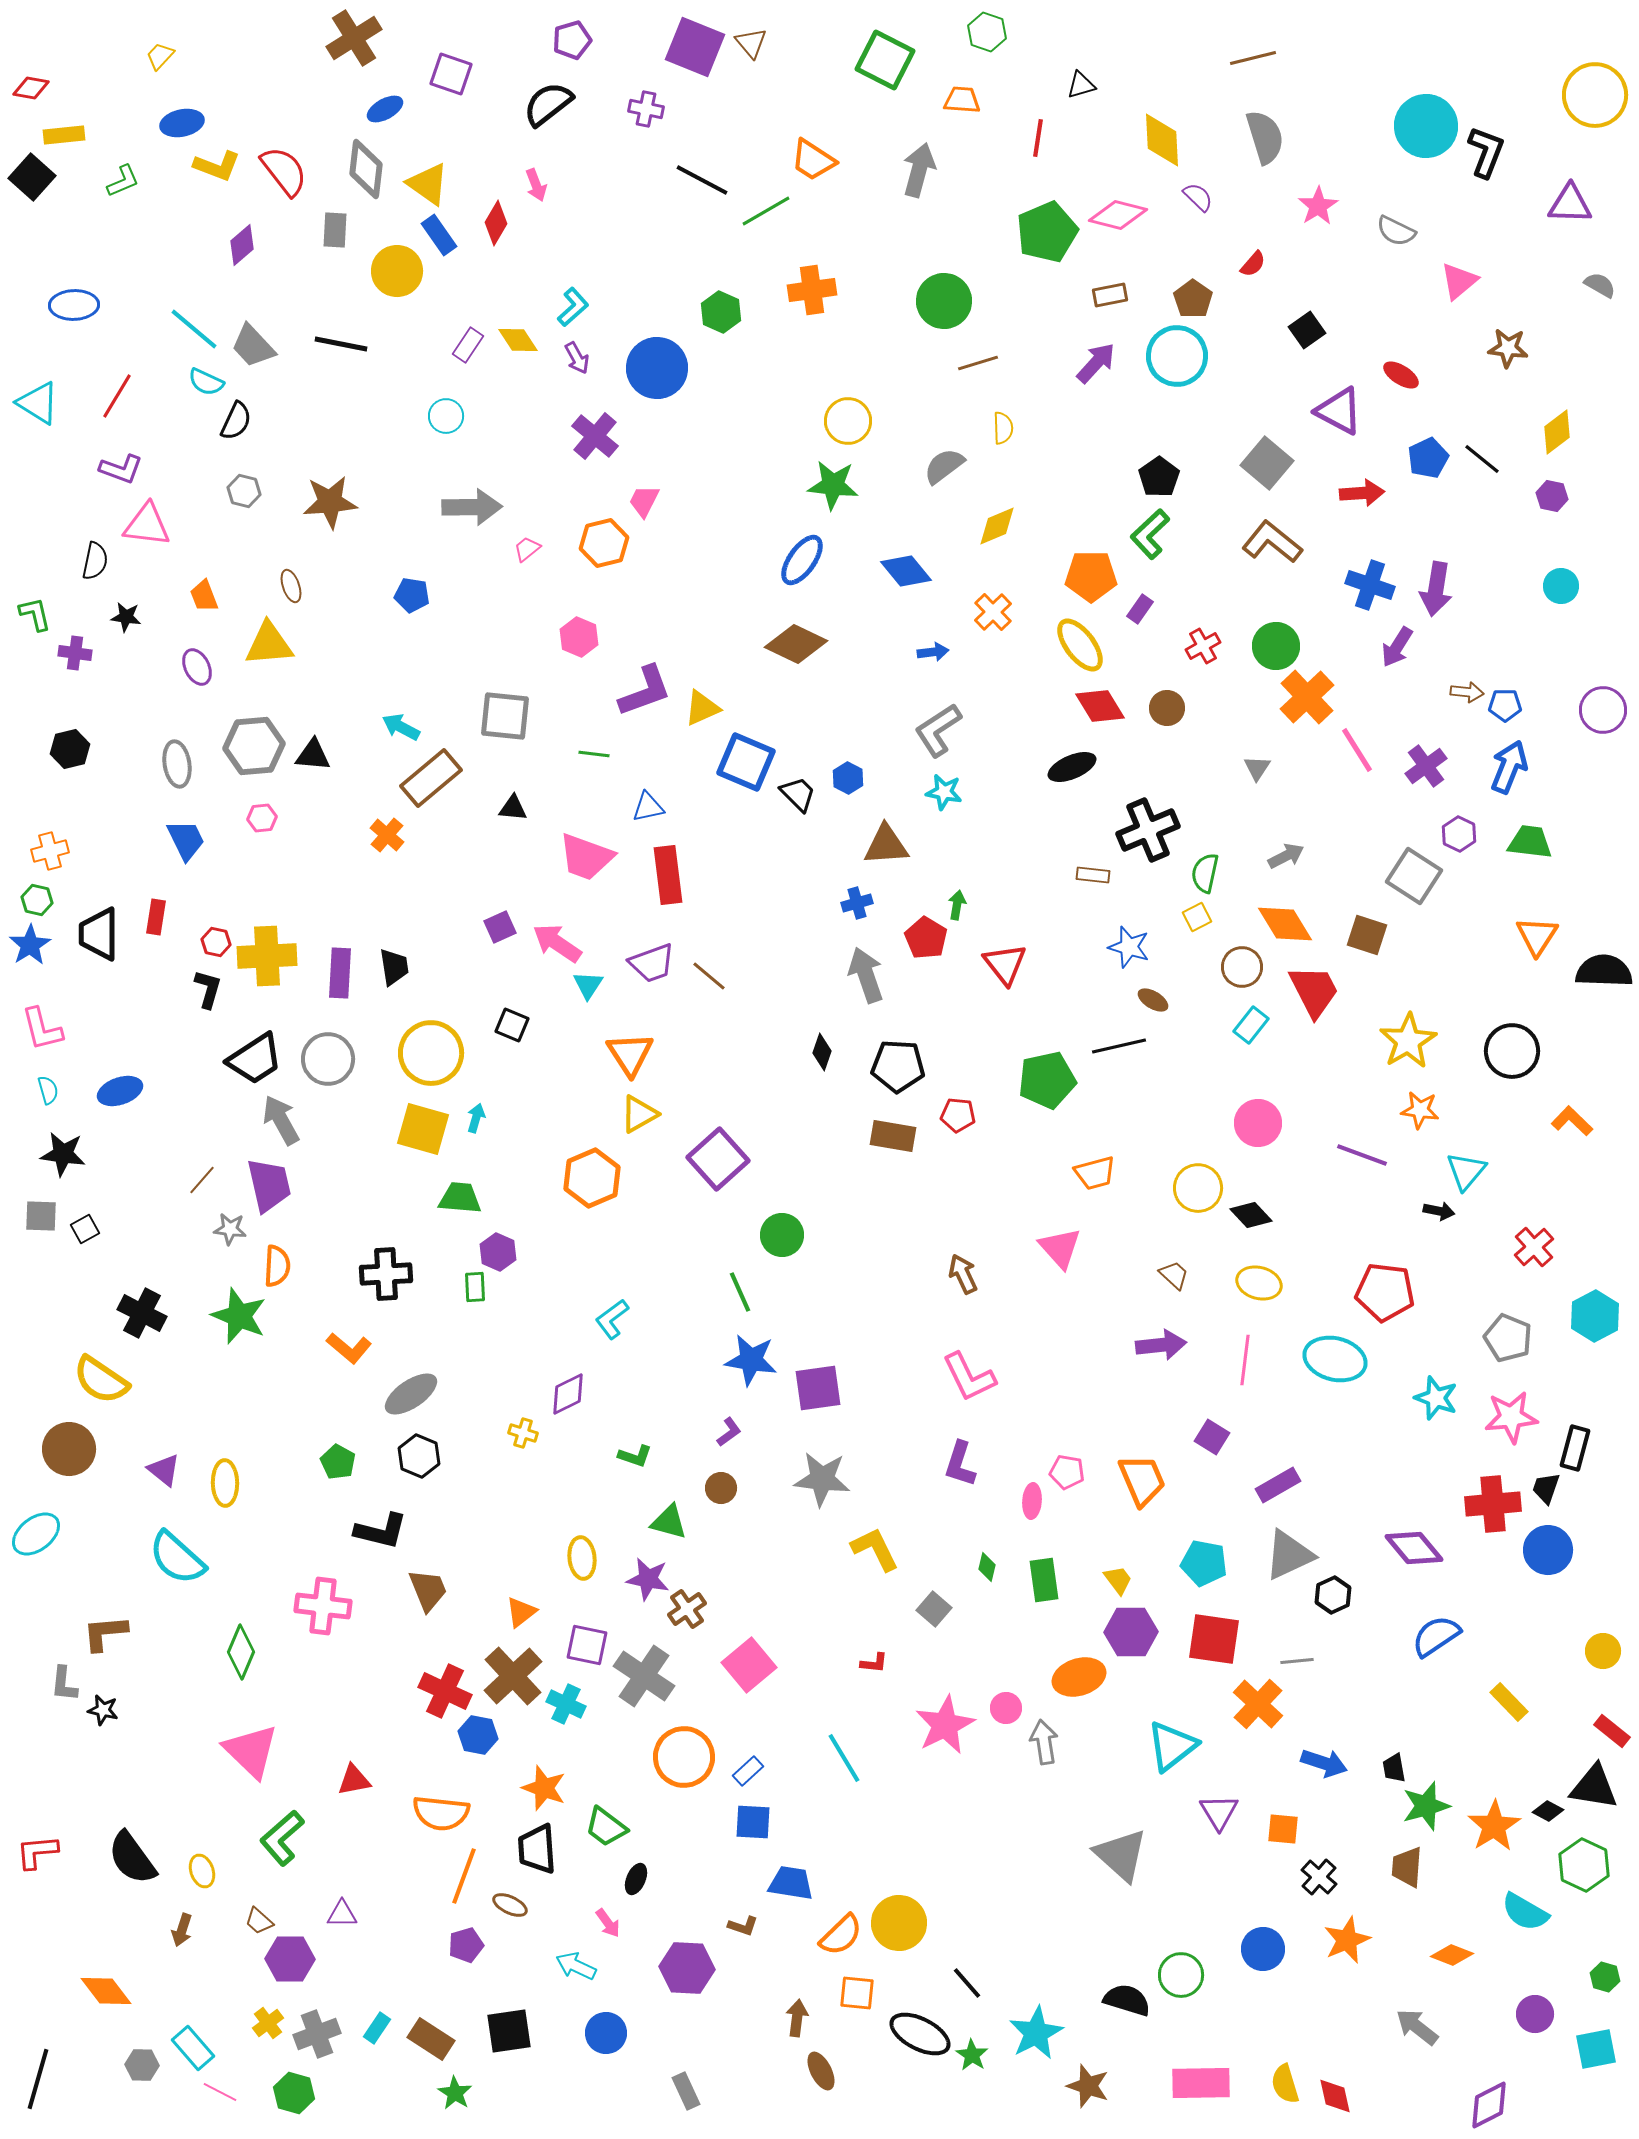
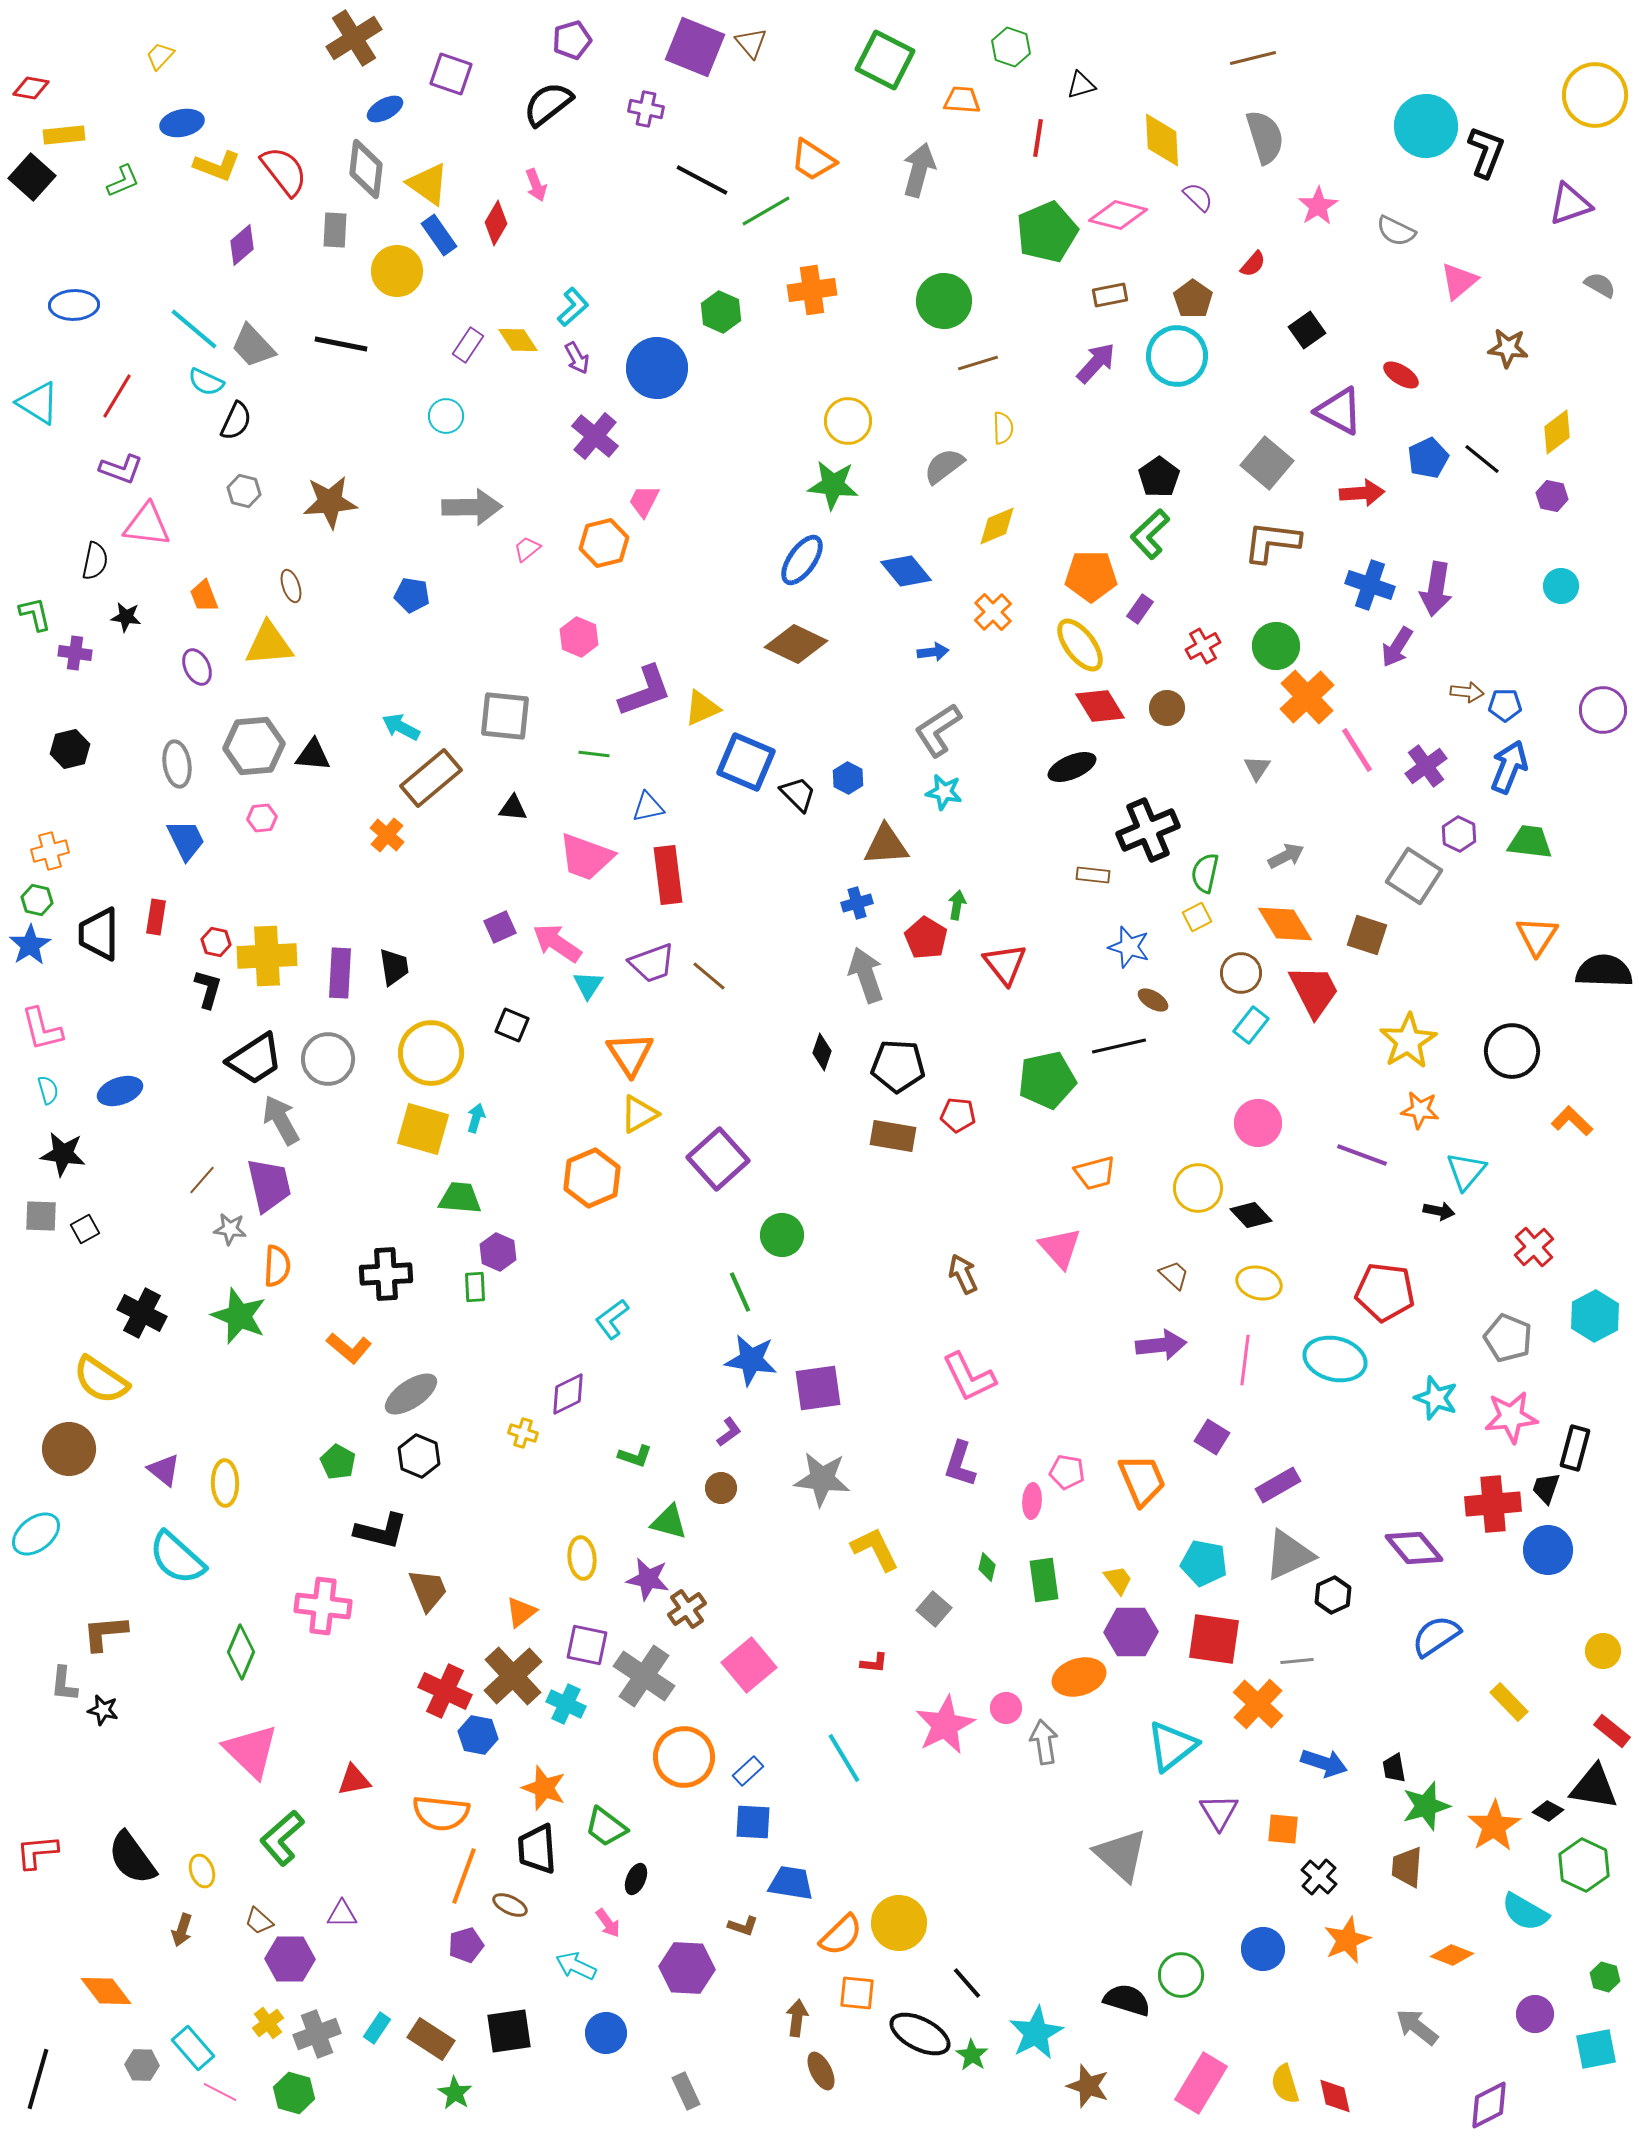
green hexagon at (987, 32): moved 24 px right, 15 px down
purple triangle at (1570, 204): rotated 21 degrees counterclockwise
brown L-shape at (1272, 542): rotated 32 degrees counterclockwise
brown circle at (1242, 967): moved 1 px left, 6 px down
pink rectangle at (1201, 2083): rotated 58 degrees counterclockwise
